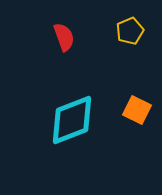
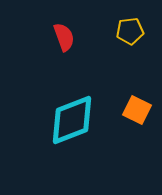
yellow pentagon: rotated 16 degrees clockwise
